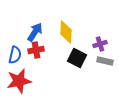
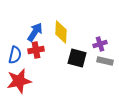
yellow diamond: moved 5 px left
black square: rotated 12 degrees counterclockwise
